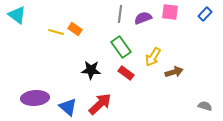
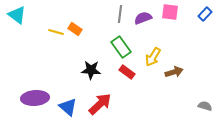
red rectangle: moved 1 px right, 1 px up
